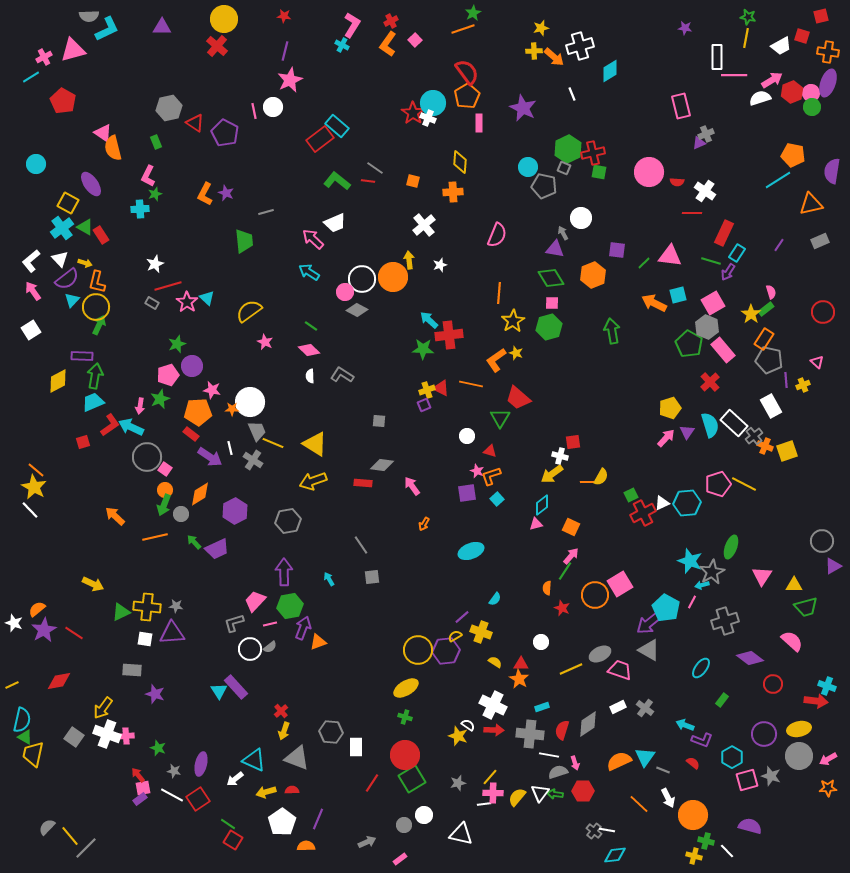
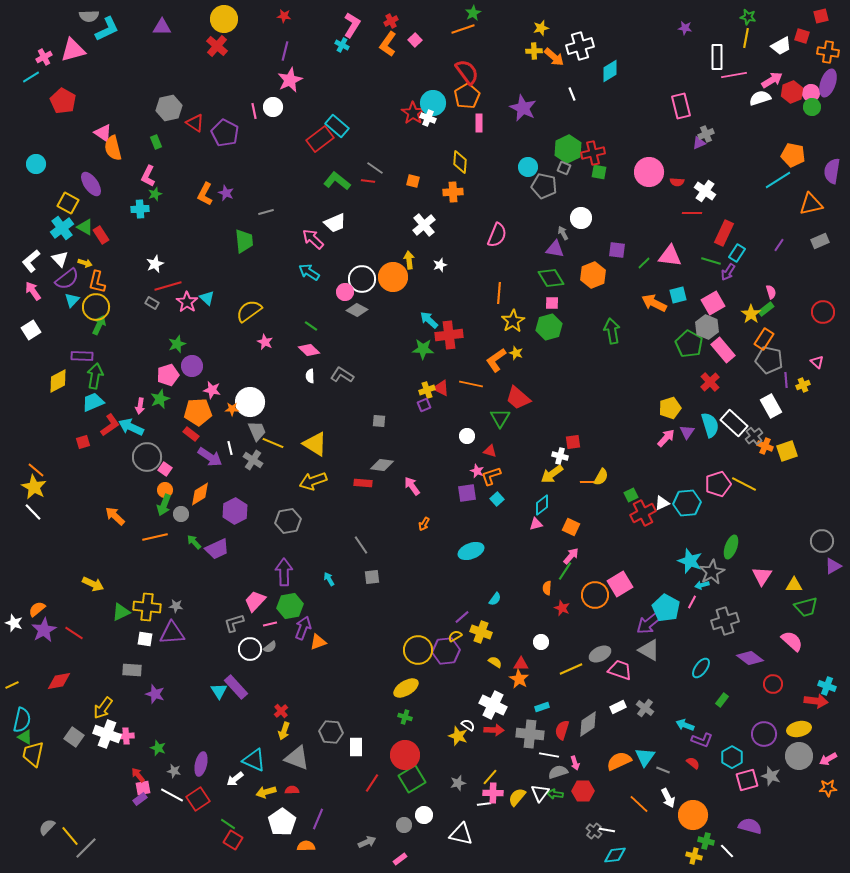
pink line at (734, 75): rotated 10 degrees counterclockwise
white line at (30, 510): moved 3 px right, 2 px down
